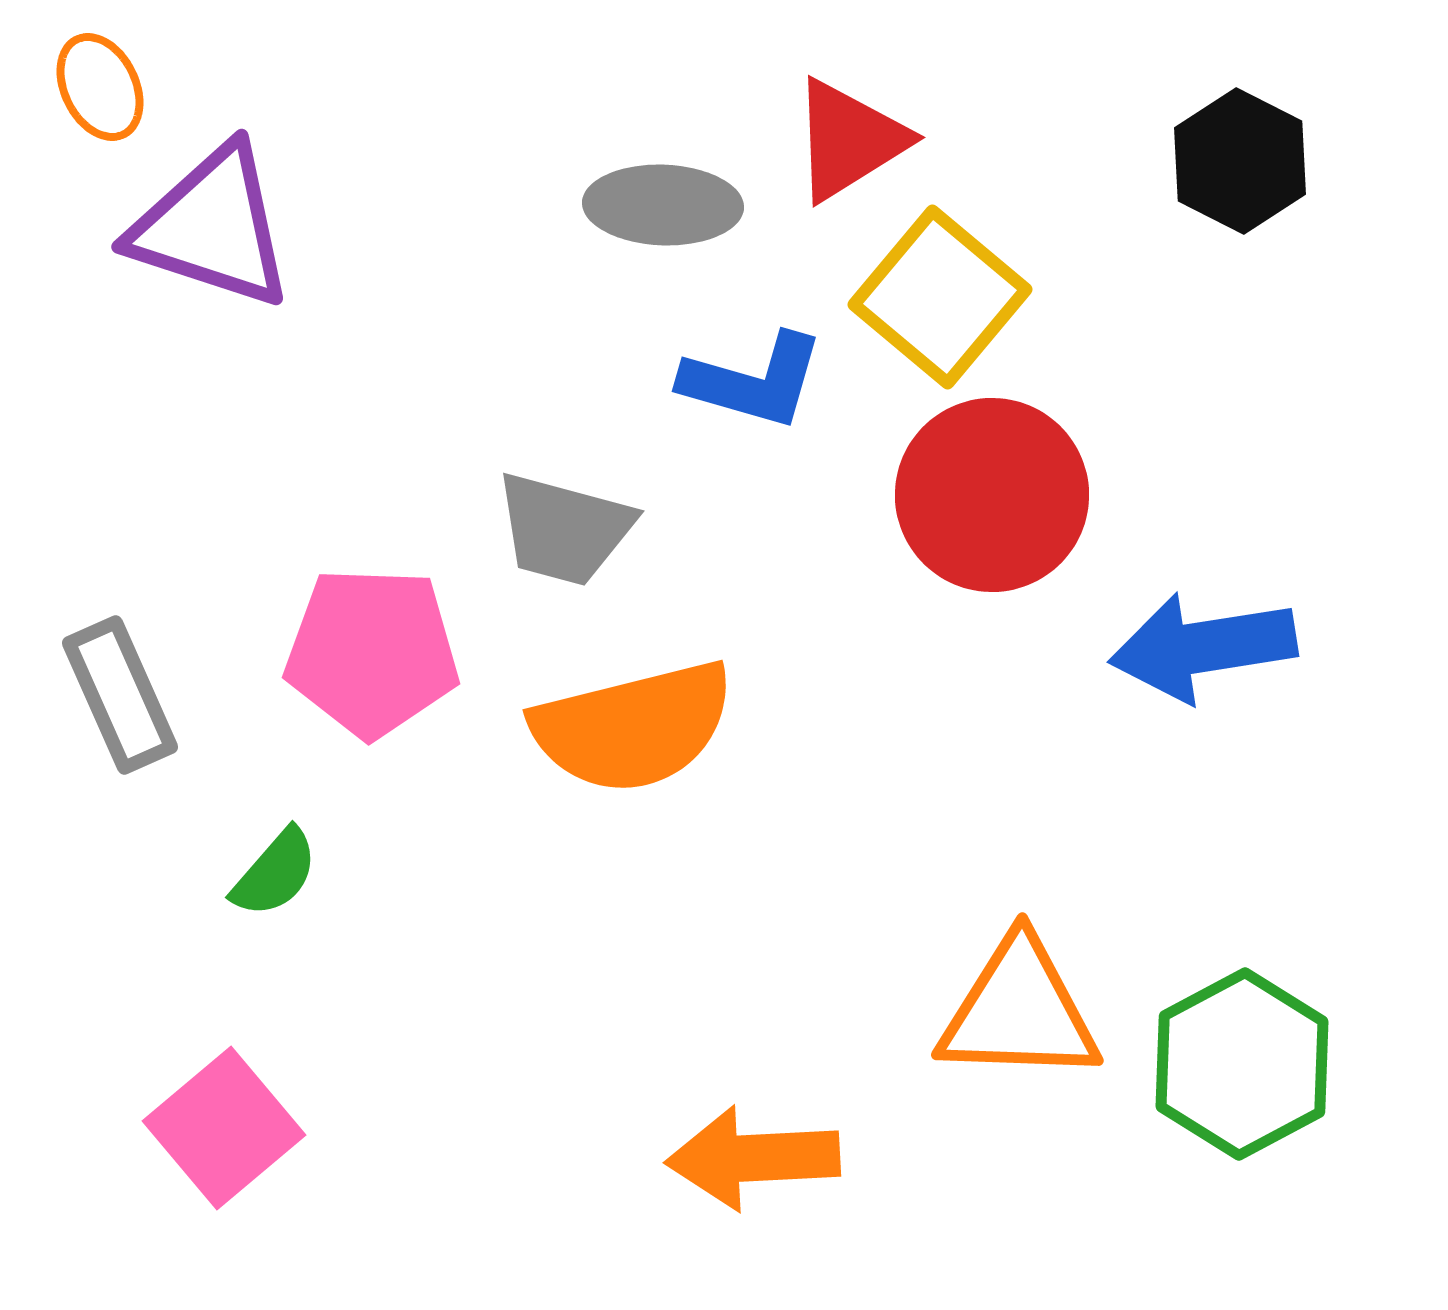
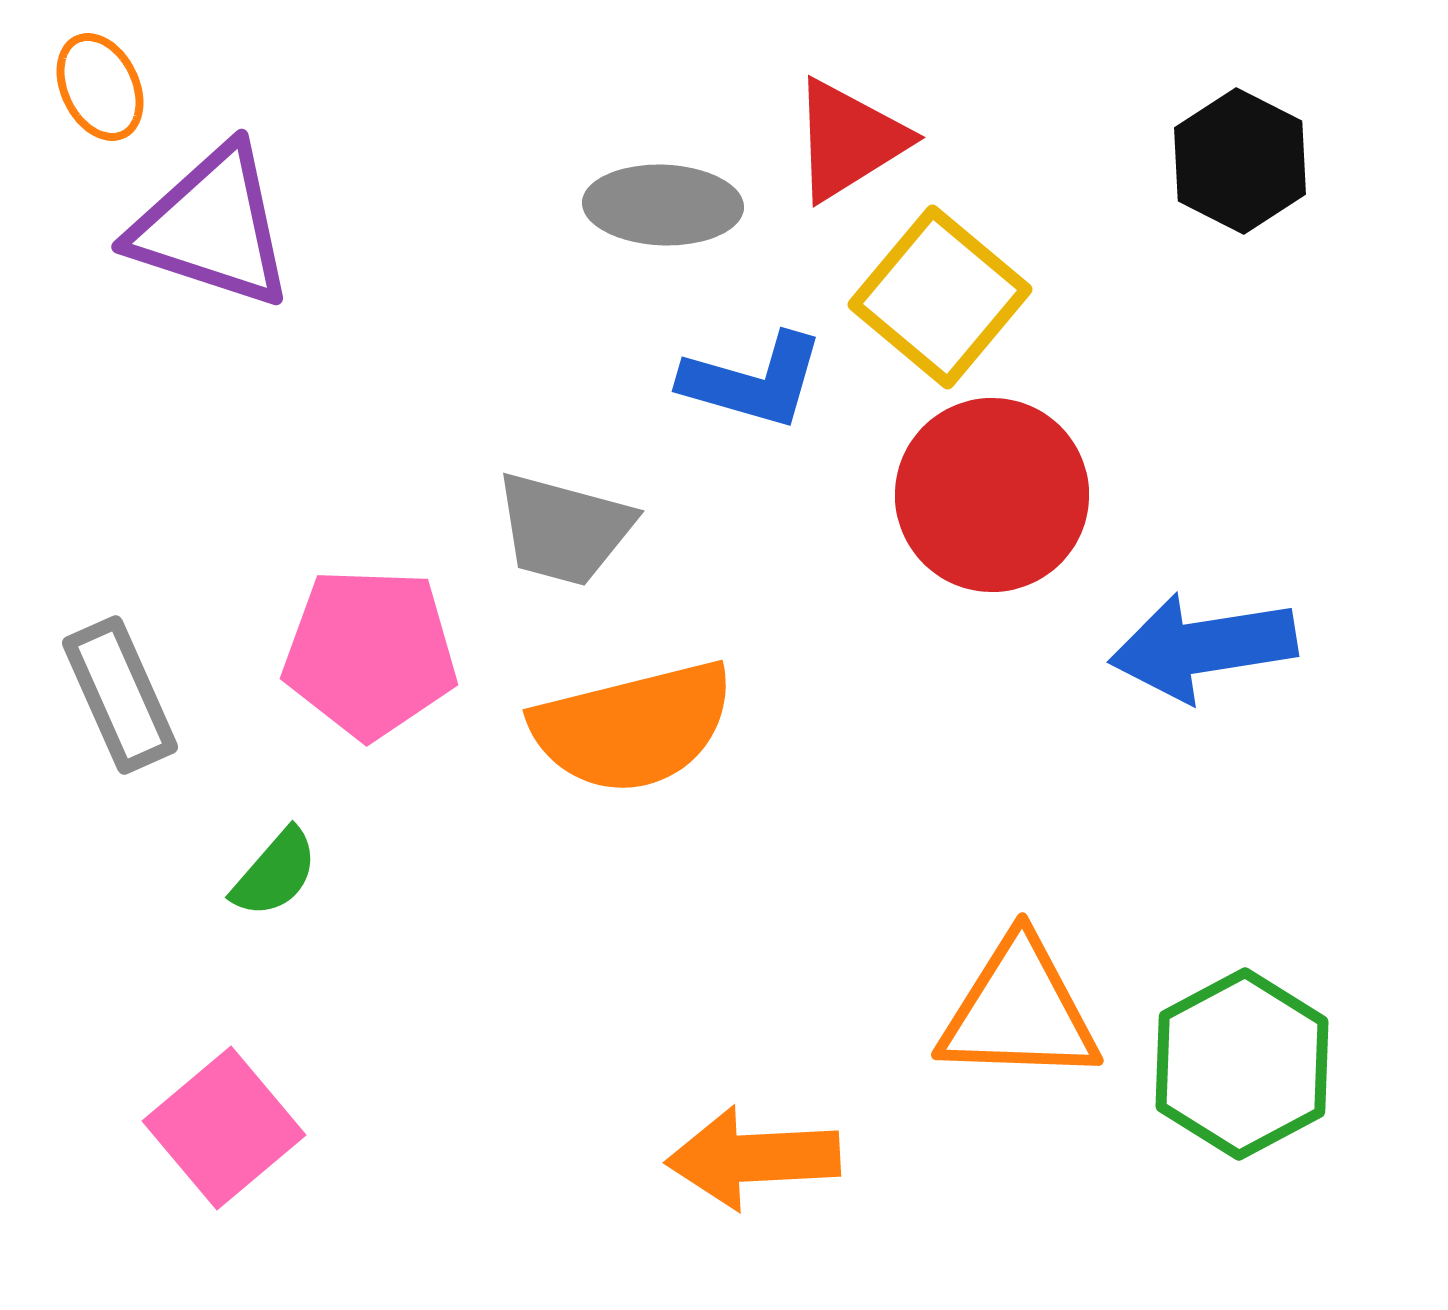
pink pentagon: moved 2 px left, 1 px down
